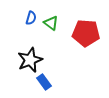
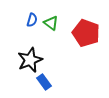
blue semicircle: moved 1 px right, 2 px down
red pentagon: rotated 16 degrees clockwise
